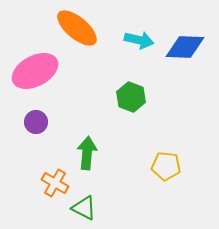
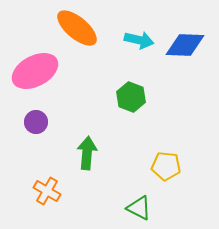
blue diamond: moved 2 px up
orange cross: moved 8 px left, 8 px down
green triangle: moved 55 px right
